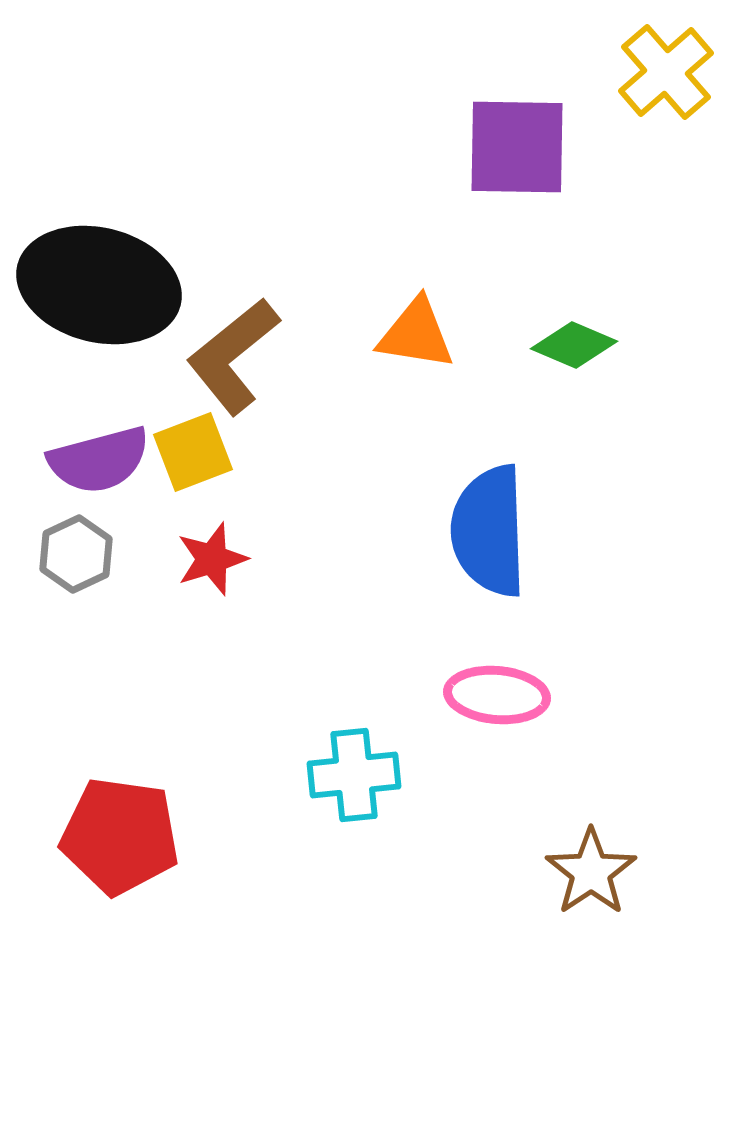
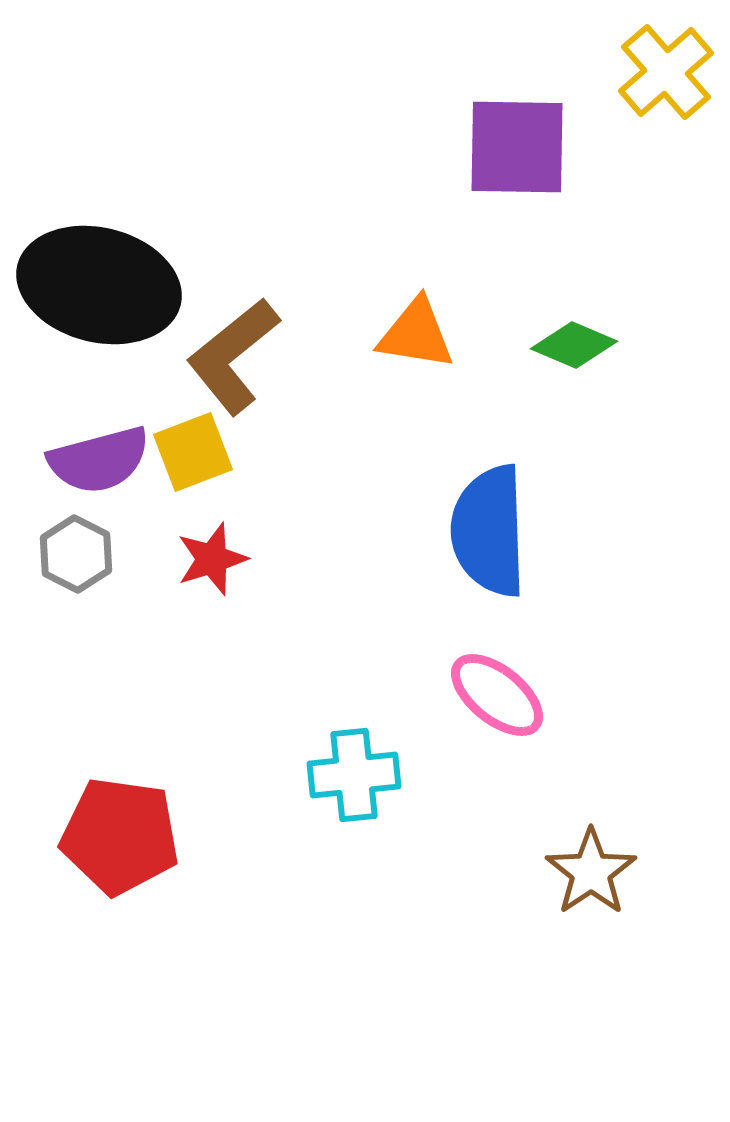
gray hexagon: rotated 8 degrees counterclockwise
pink ellipse: rotated 34 degrees clockwise
